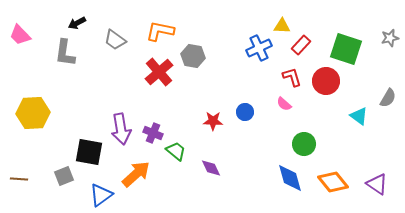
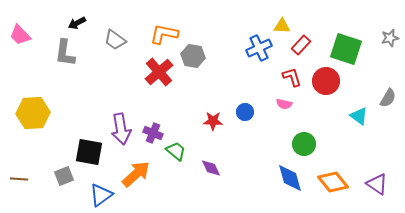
orange L-shape: moved 4 px right, 3 px down
pink semicircle: rotated 28 degrees counterclockwise
